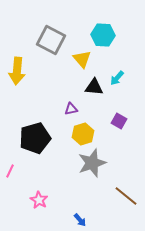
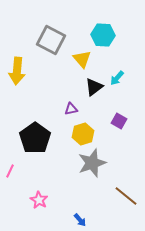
black triangle: rotated 42 degrees counterclockwise
black pentagon: rotated 20 degrees counterclockwise
